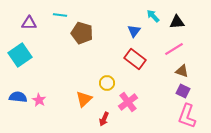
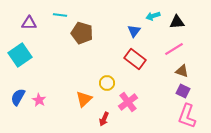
cyan arrow: rotated 64 degrees counterclockwise
blue semicircle: rotated 66 degrees counterclockwise
